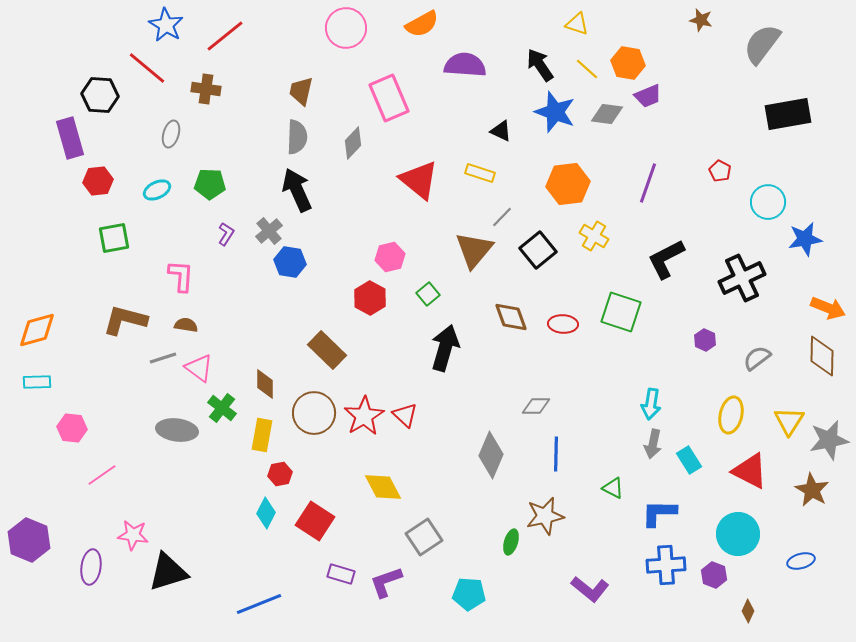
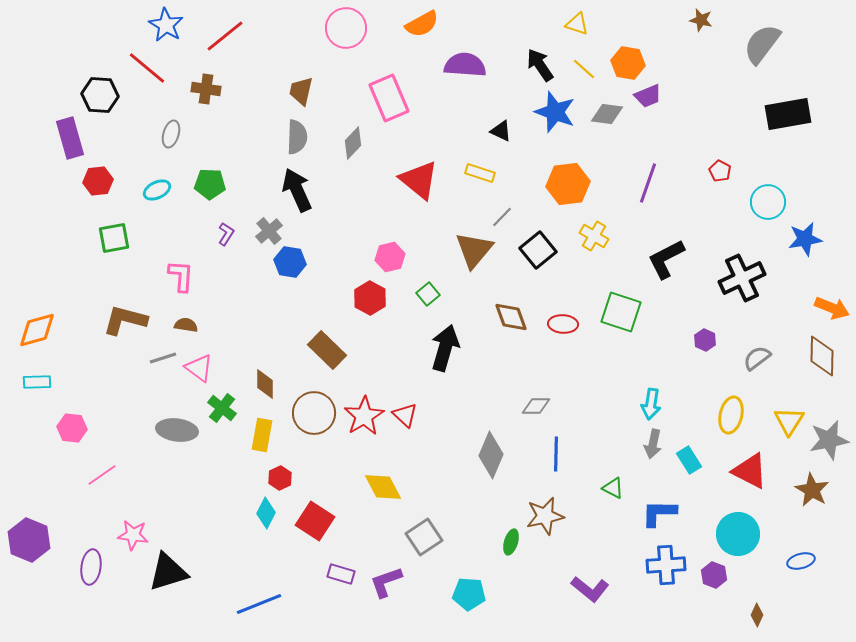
yellow line at (587, 69): moved 3 px left
orange arrow at (828, 308): moved 4 px right
red hexagon at (280, 474): moved 4 px down; rotated 15 degrees counterclockwise
brown diamond at (748, 611): moved 9 px right, 4 px down
